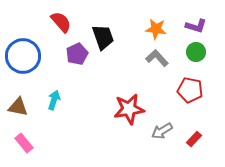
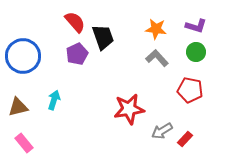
red semicircle: moved 14 px right
brown triangle: rotated 25 degrees counterclockwise
red rectangle: moved 9 px left
